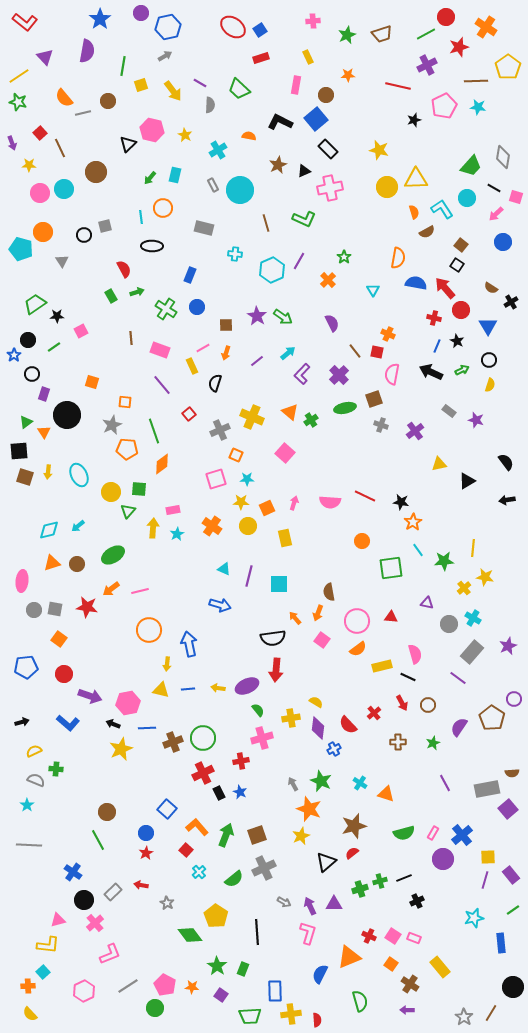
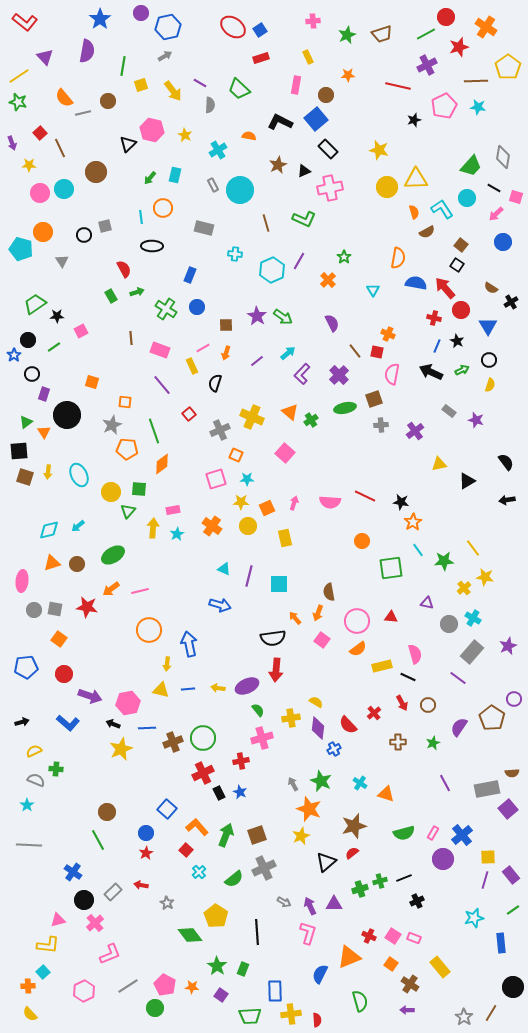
gray cross at (381, 425): rotated 24 degrees counterclockwise
yellow line at (473, 548): rotated 42 degrees counterclockwise
